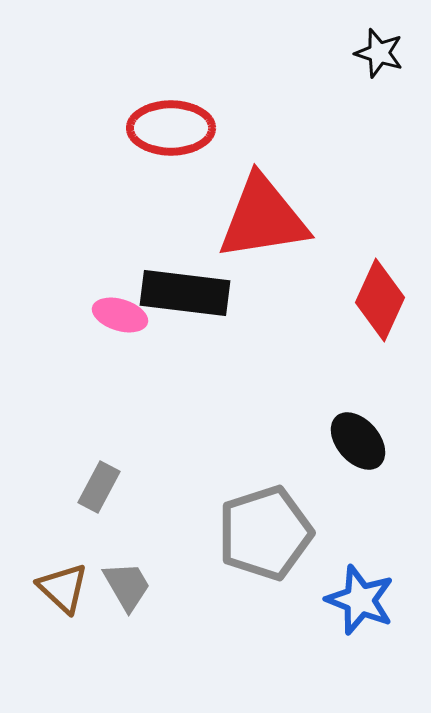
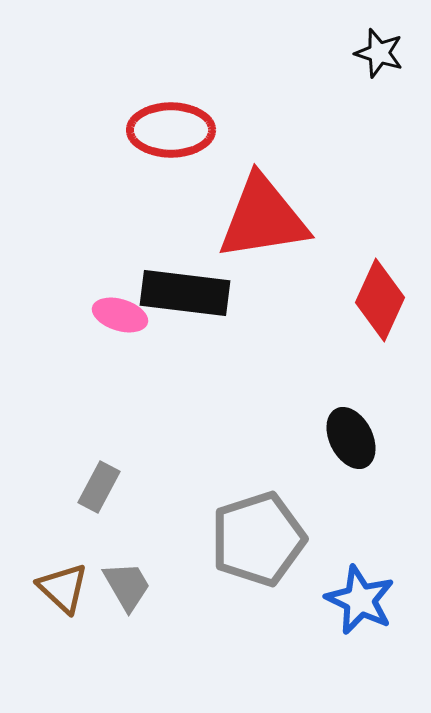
red ellipse: moved 2 px down
black ellipse: moved 7 px left, 3 px up; rotated 14 degrees clockwise
gray pentagon: moved 7 px left, 6 px down
blue star: rotated 4 degrees clockwise
